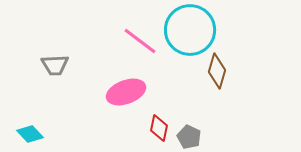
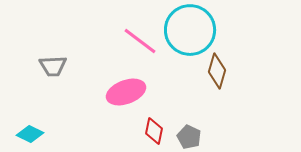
gray trapezoid: moved 2 px left, 1 px down
red diamond: moved 5 px left, 3 px down
cyan diamond: rotated 20 degrees counterclockwise
